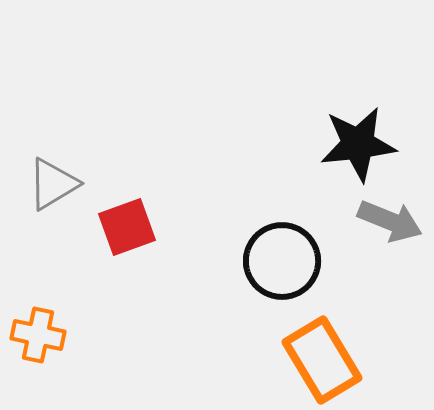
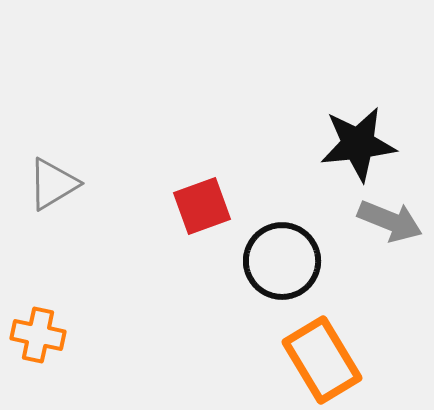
red square: moved 75 px right, 21 px up
